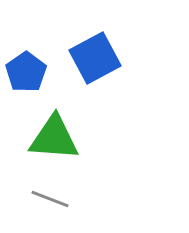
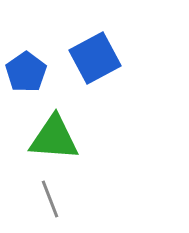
gray line: rotated 48 degrees clockwise
